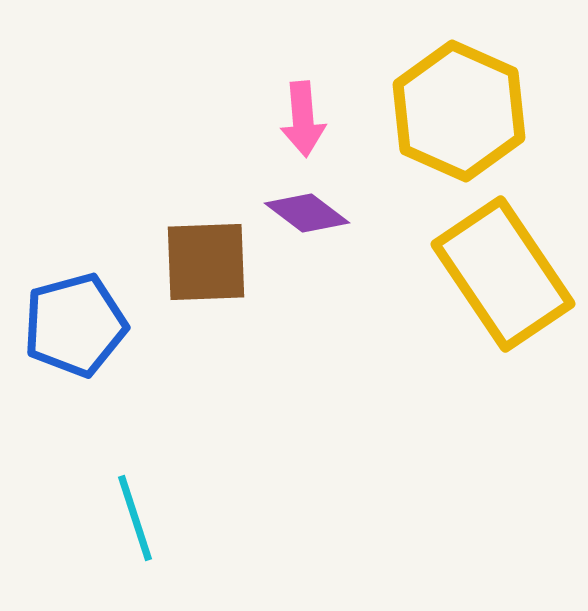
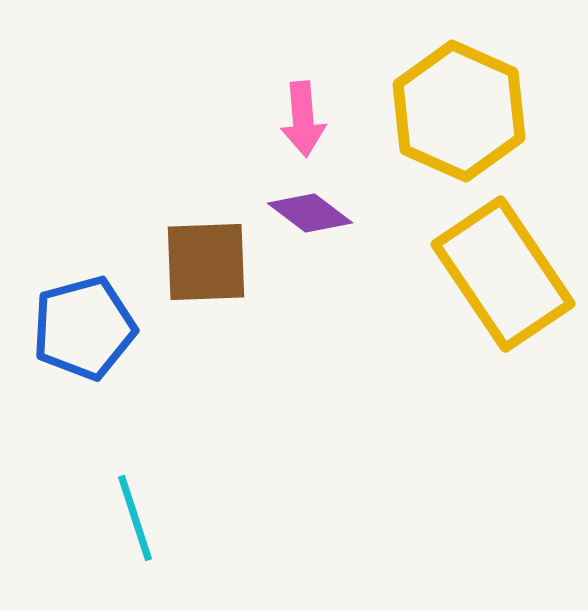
purple diamond: moved 3 px right
blue pentagon: moved 9 px right, 3 px down
